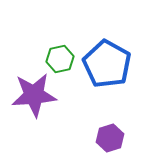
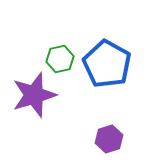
purple star: rotated 12 degrees counterclockwise
purple hexagon: moved 1 px left, 1 px down
